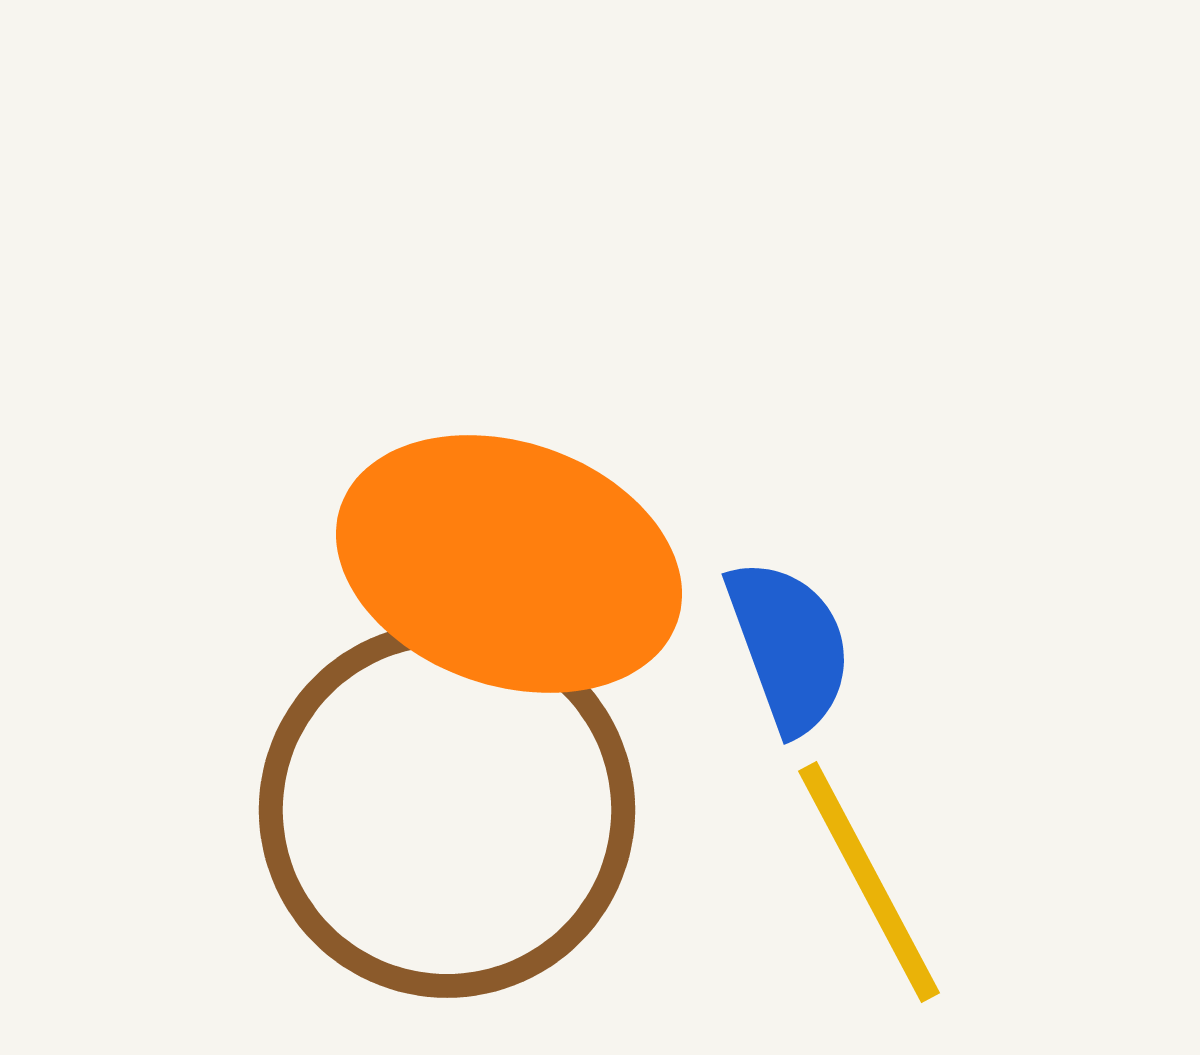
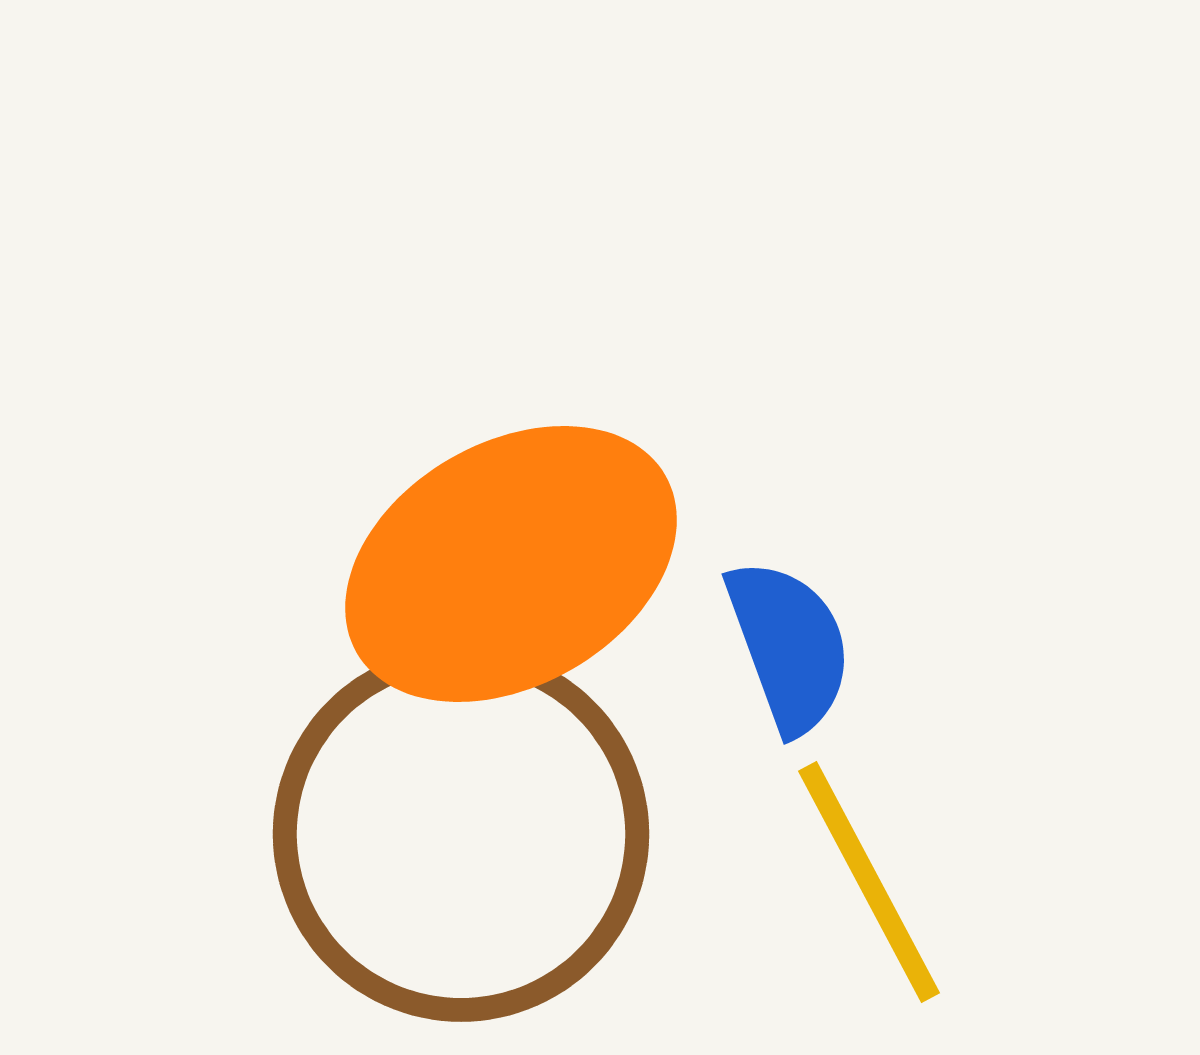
orange ellipse: moved 2 px right; rotated 49 degrees counterclockwise
brown circle: moved 14 px right, 24 px down
